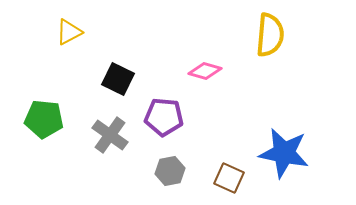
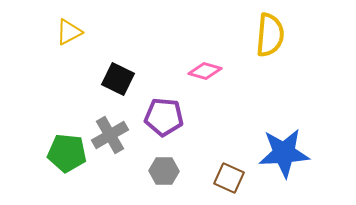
green pentagon: moved 23 px right, 34 px down
gray cross: rotated 24 degrees clockwise
blue star: rotated 15 degrees counterclockwise
gray hexagon: moved 6 px left; rotated 12 degrees clockwise
